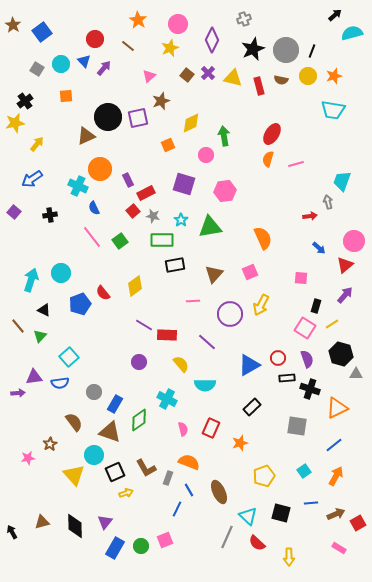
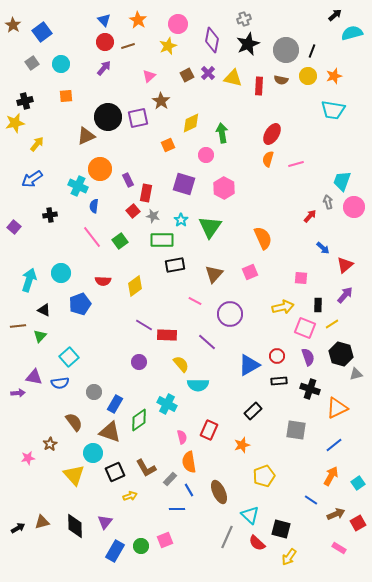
red circle at (95, 39): moved 10 px right, 3 px down
purple diamond at (212, 40): rotated 15 degrees counterclockwise
brown line at (128, 46): rotated 56 degrees counterclockwise
yellow star at (170, 48): moved 2 px left, 2 px up
black star at (253, 49): moved 5 px left, 5 px up
blue triangle at (84, 61): moved 20 px right, 41 px up
gray square at (37, 69): moved 5 px left, 6 px up; rotated 24 degrees clockwise
brown square at (187, 75): rotated 24 degrees clockwise
red rectangle at (259, 86): rotated 18 degrees clockwise
black cross at (25, 101): rotated 21 degrees clockwise
brown star at (161, 101): rotated 18 degrees counterclockwise
green arrow at (224, 136): moved 2 px left, 3 px up
pink hexagon at (225, 191): moved 1 px left, 3 px up; rotated 25 degrees counterclockwise
red rectangle at (146, 193): rotated 54 degrees counterclockwise
blue semicircle at (94, 208): moved 2 px up; rotated 32 degrees clockwise
purple square at (14, 212): moved 15 px down
red arrow at (310, 216): rotated 40 degrees counterclockwise
green triangle at (210, 227): rotated 45 degrees counterclockwise
pink circle at (354, 241): moved 34 px up
blue arrow at (319, 248): moved 4 px right
cyan arrow at (31, 280): moved 2 px left
red semicircle at (103, 293): moved 12 px up; rotated 49 degrees counterclockwise
pink line at (193, 301): moved 2 px right; rotated 32 degrees clockwise
yellow arrow at (261, 305): moved 22 px right, 2 px down; rotated 130 degrees counterclockwise
black rectangle at (316, 306): moved 2 px right, 1 px up; rotated 16 degrees counterclockwise
brown line at (18, 326): rotated 56 degrees counterclockwise
pink square at (305, 328): rotated 10 degrees counterclockwise
red circle at (278, 358): moved 1 px left, 2 px up
purple semicircle at (307, 359): moved 1 px right, 2 px up
gray triangle at (356, 374): rotated 16 degrees counterclockwise
purple triangle at (34, 377): rotated 18 degrees clockwise
black rectangle at (287, 378): moved 8 px left, 3 px down
cyan semicircle at (205, 385): moved 7 px left
cyan cross at (167, 399): moved 5 px down
black rectangle at (252, 407): moved 1 px right, 4 px down
gray square at (297, 426): moved 1 px left, 4 px down
red rectangle at (211, 428): moved 2 px left, 2 px down
pink semicircle at (183, 429): moved 1 px left, 8 px down
orange star at (240, 443): moved 2 px right, 2 px down
cyan circle at (94, 455): moved 1 px left, 2 px up
orange semicircle at (189, 462): rotated 120 degrees counterclockwise
cyan square at (304, 471): moved 54 px right, 12 px down
orange arrow at (336, 476): moved 5 px left
gray rectangle at (168, 478): moved 2 px right, 1 px down; rotated 24 degrees clockwise
yellow arrow at (126, 493): moved 4 px right, 3 px down
blue line at (311, 503): moved 3 px up; rotated 40 degrees clockwise
blue line at (177, 509): rotated 63 degrees clockwise
black square at (281, 513): moved 16 px down
cyan triangle at (248, 516): moved 2 px right, 1 px up
black arrow at (12, 532): moved 6 px right, 4 px up; rotated 88 degrees clockwise
blue rectangle at (115, 548): moved 3 px down
yellow arrow at (289, 557): rotated 36 degrees clockwise
